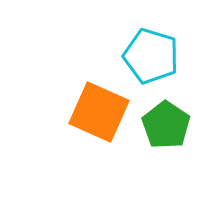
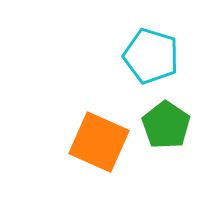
orange square: moved 30 px down
